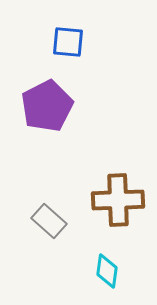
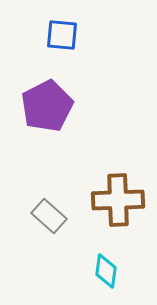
blue square: moved 6 px left, 7 px up
gray rectangle: moved 5 px up
cyan diamond: moved 1 px left
